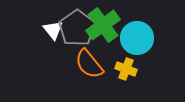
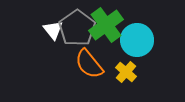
green cross: moved 3 px right
cyan circle: moved 2 px down
yellow cross: moved 3 px down; rotated 20 degrees clockwise
